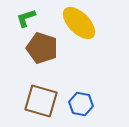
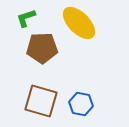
brown pentagon: rotated 20 degrees counterclockwise
